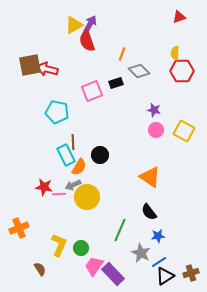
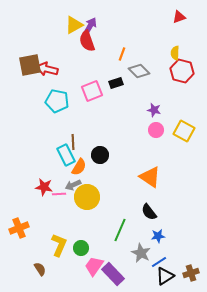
purple arrow: moved 2 px down
red hexagon: rotated 15 degrees clockwise
cyan pentagon: moved 11 px up
